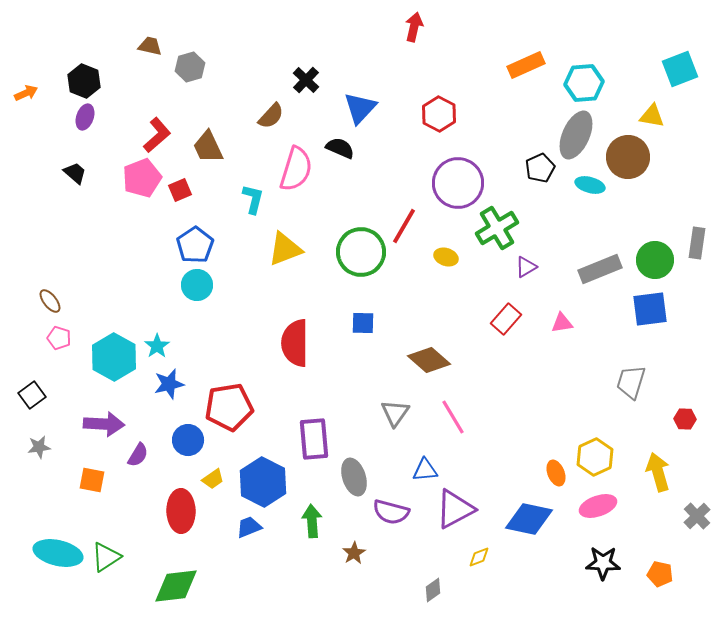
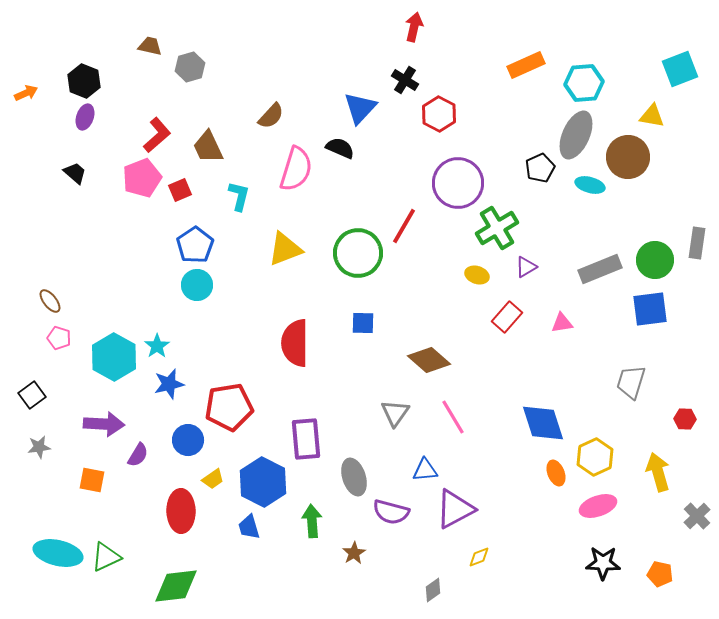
black cross at (306, 80): moved 99 px right; rotated 12 degrees counterclockwise
cyan L-shape at (253, 199): moved 14 px left, 3 px up
green circle at (361, 252): moved 3 px left, 1 px down
yellow ellipse at (446, 257): moved 31 px right, 18 px down
red rectangle at (506, 319): moved 1 px right, 2 px up
purple rectangle at (314, 439): moved 8 px left
blue diamond at (529, 519): moved 14 px right, 96 px up; rotated 60 degrees clockwise
blue trapezoid at (249, 527): rotated 84 degrees counterclockwise
green triangle at (106, 557): rotated 8 degrees clockwise
